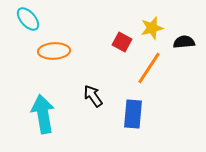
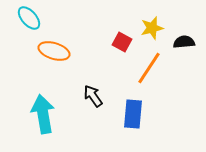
cyan ellipse: moved 1 px right, 1 px up
orange ellipse: rotated 20 degrees clockwise
